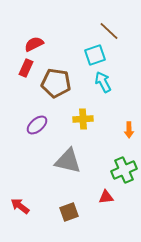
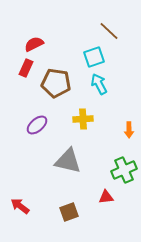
cyan square: moved 1 px left, 2 px down
cyan arrow: moved 4 px left, 2 px down
